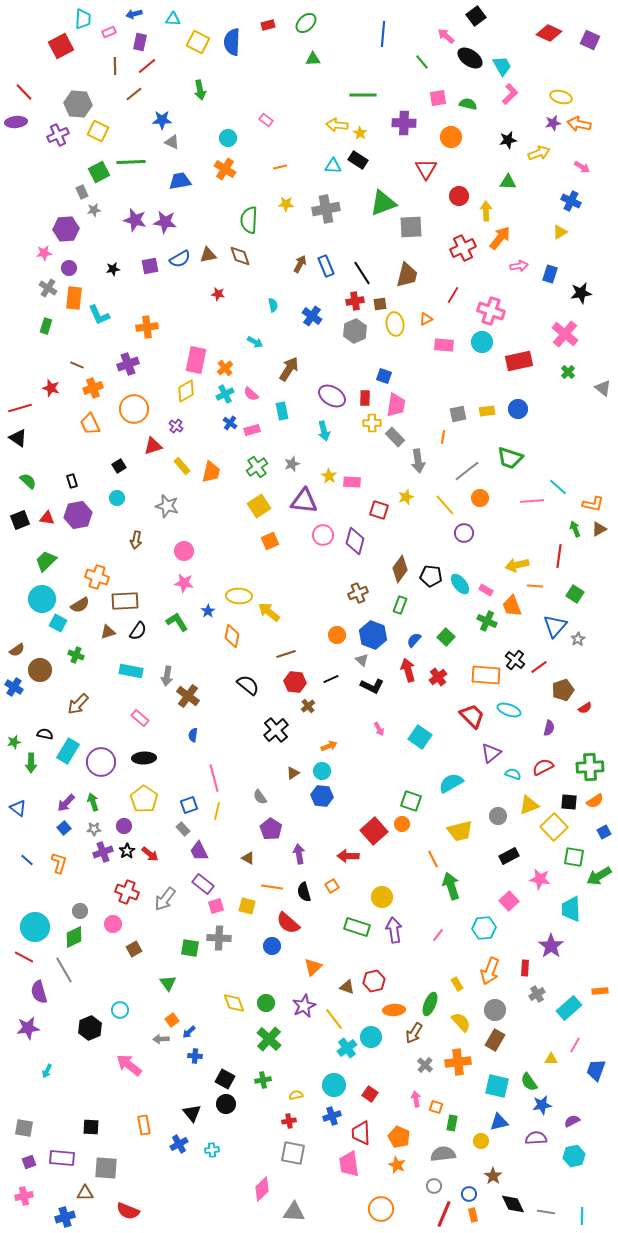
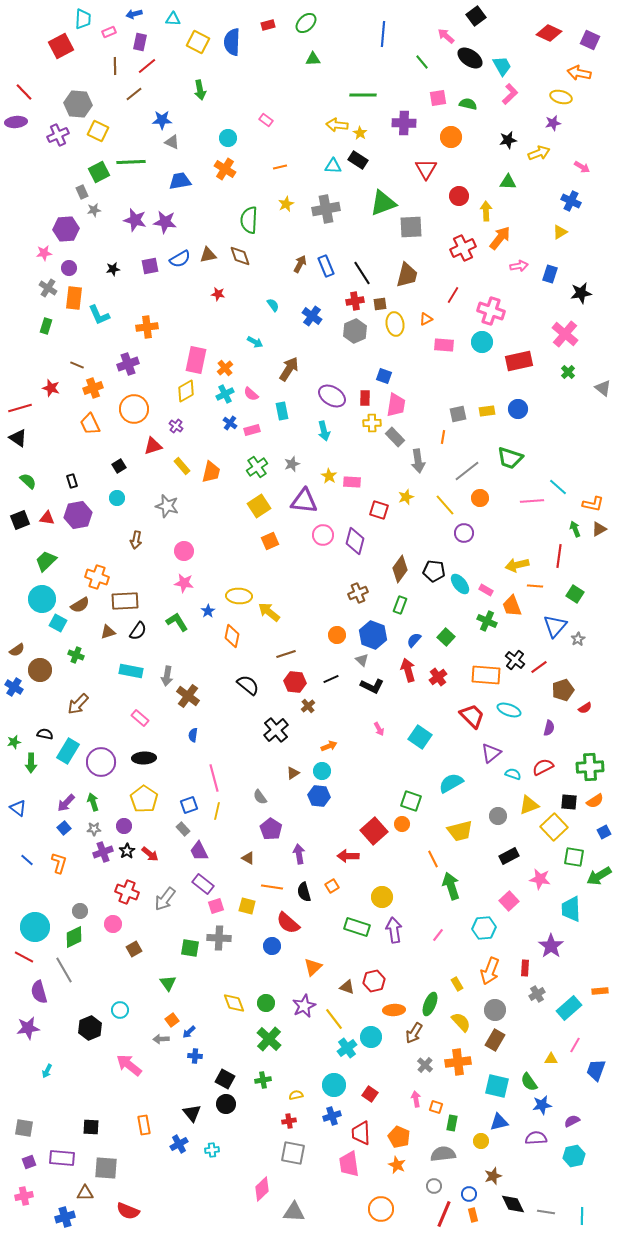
orange arrow at (579, 124): moved 51 px up
yellow star at (286, 204): rotated 28 degrees counterclockwise
cyan semicircle at (273, 305): rotated 24 degrees counterclockwise
black pentagon at (431, 576): moved 3 px right, 5 px up
blue hexagon at (322, 796): moved 3 px left
brown star at (493, 1176): rotated 18 degrees clockwise
